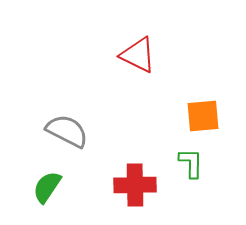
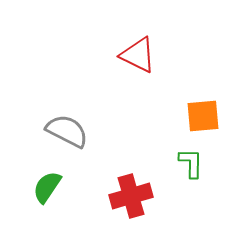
red cross: moved 4 px left, 11 px down; rotated 15 degrees counterclockwise
